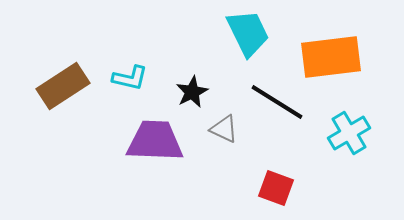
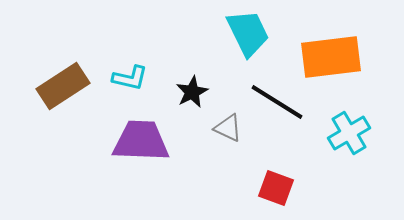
gray triangle: moved 4 px right, 1 px up
purple trapezoid: moved 14 px left
